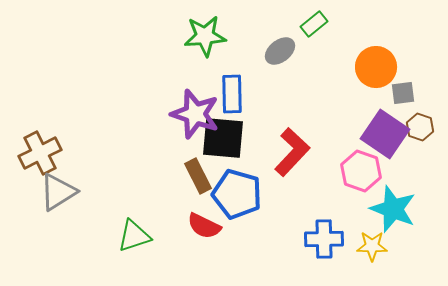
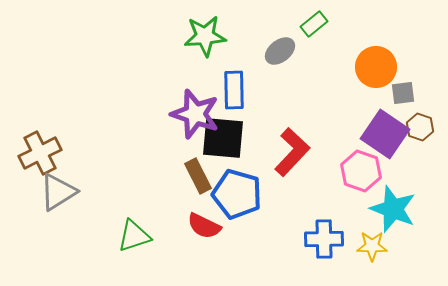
blue rectangle: moved 2 px right, 4 px up
